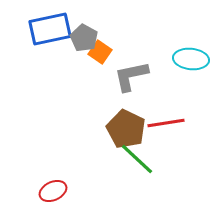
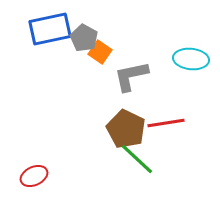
red ellipse: moved 19 px left, 15 px up
